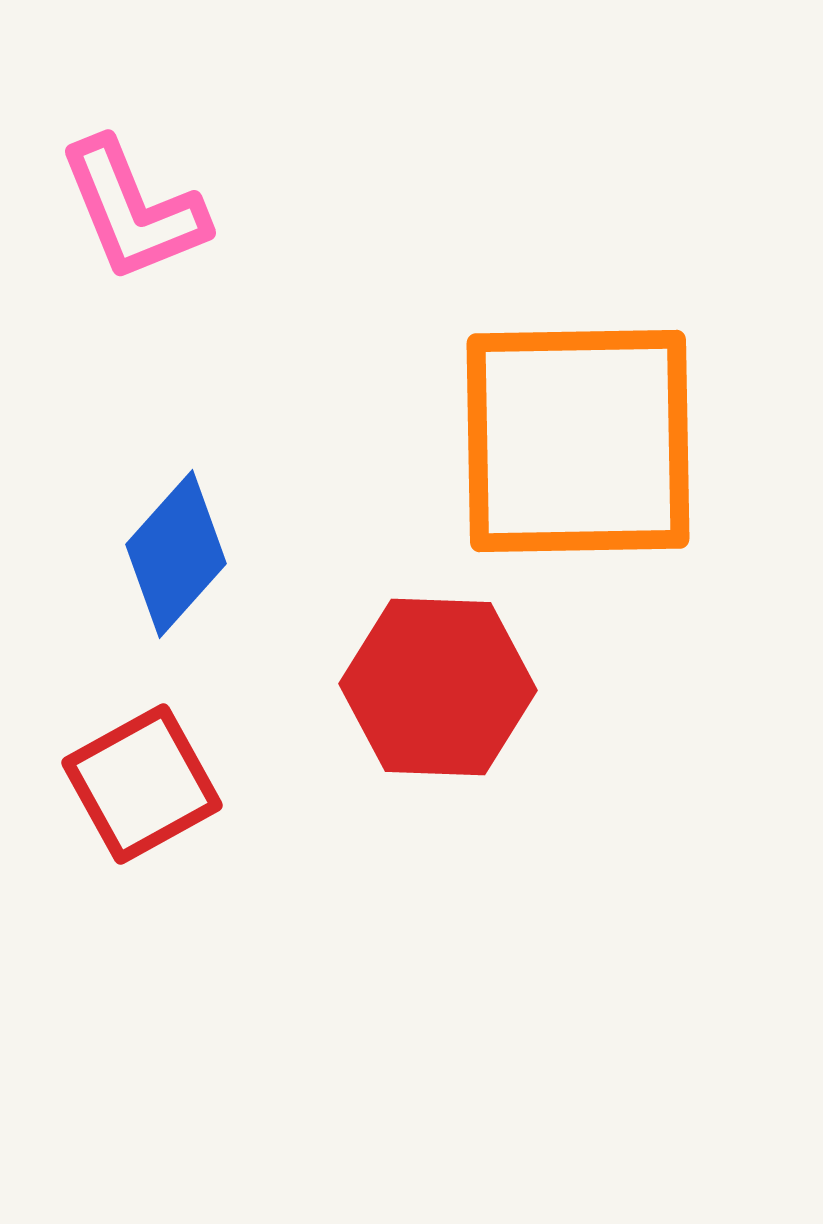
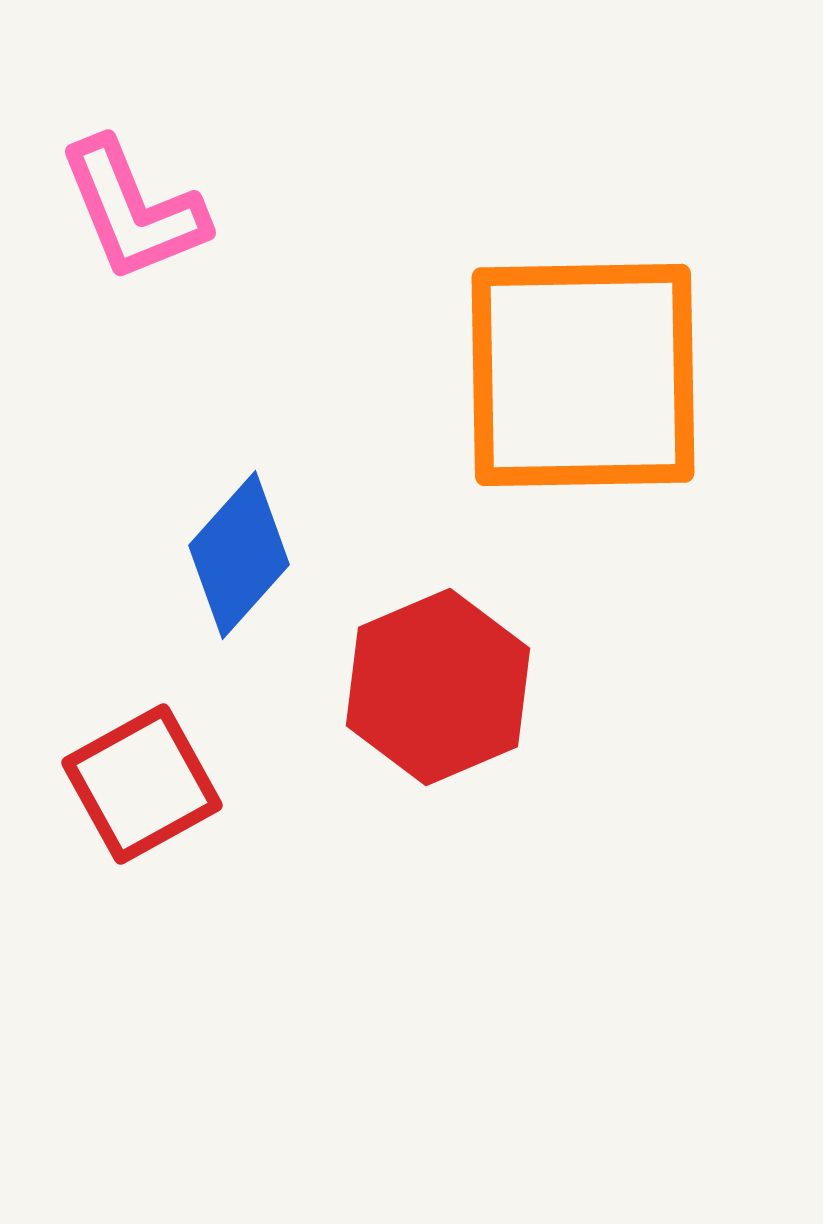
orange square: moved 5 px right, 66 px up
blue diamond: moved 63 px right, 1 px down
red hexagon: rotated 25 degrees counterclockwise
